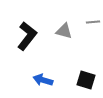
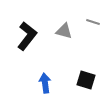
gray line: rotated 24 degrees clockwise
blue arrow: moved 2 px right, 3 px down; rotated 66 degrees clockwise
